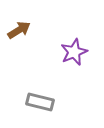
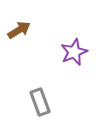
gray rectangle: rotated 56 degrees clockwise
